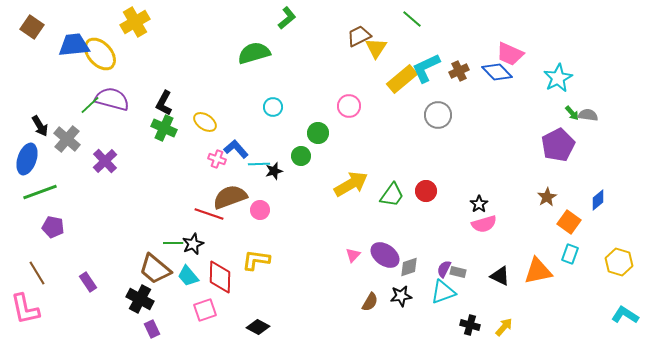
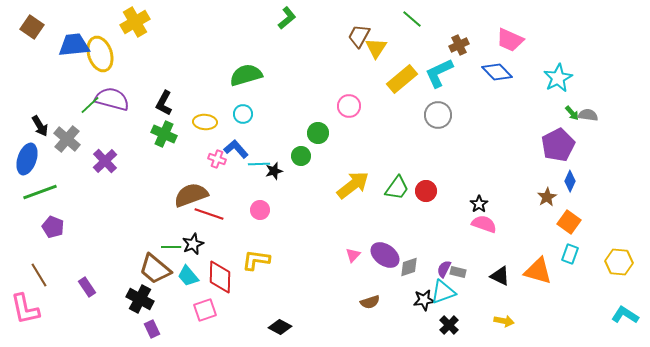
brown trapezoid at (359, 36): rotated 35 degrees counterclockwise
green semicircle at (254, 53): moved 8 px left, 22 px down
yellow ellipse at (100, 54): rotated 24 degrees clockwise
pink trapezoid at (510, 54): moved 14 px up
cyan L-shape at (426, 68): moved 13 px right, 5 px down
brown cross at (459, 71): moved 26 px up
cyan circle at (273, 107): moved 30 px left, 7 px down
yellow ellipse at (205, 122): rotated 30 degrees counterclockwise
green cross at (164, 128): moved 6 px down
yellow arrow at (351, 184): moved 2 px right, 1 px down; rotated 8 degrees counterclockwise
green trapezoid at (392, 195): moved 5 px right, 7 px up
brown semicircle at (230, 197): moved 39 px left, 2 px up
blue diamond at (598, 200): moved 28 px left, 19 px up; rotated 25 degrees counterclockwise
pink semicircle at (484, 224): rotated 145 degrees counterclockwise
purple pentagon at (53, 227): rotated 10 degrees clockwise
green line at (173, 243): moved 2 px left, 4 px down
yellow hexagon at (619, 262): rotated 12 degrees counterclockwise
orange triangle at (538, 271): rotated 28 degrees clockwise
brown line at (37, 273): moved 2 px right, 2 px down
purple rectangle at (88, 282): moved 1 px left, 5 px down
black star at (401, 296): moved 23 px right, 4 px down
brown semicircle at (370, 302): rotated 42 degrees clockwise
black cross at (470, 325): moved 21 px left; rotated 30 degrees clockwise
black diamond at (258, 327): moved 22 px right
yellow arrow at (504, 327): moved 6 px up; rotated 60 degrees clockwise
